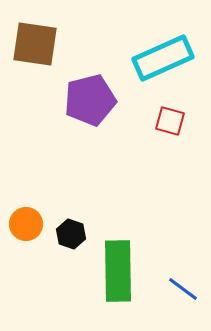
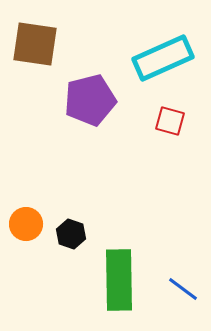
green rectangle: moved 1 px right, 9 px down
